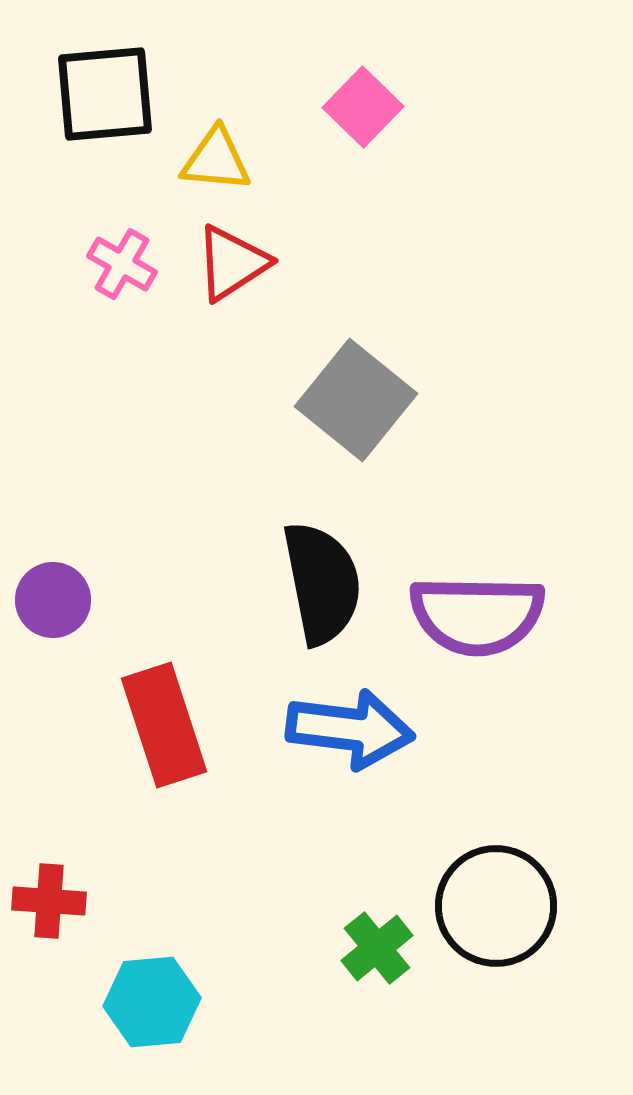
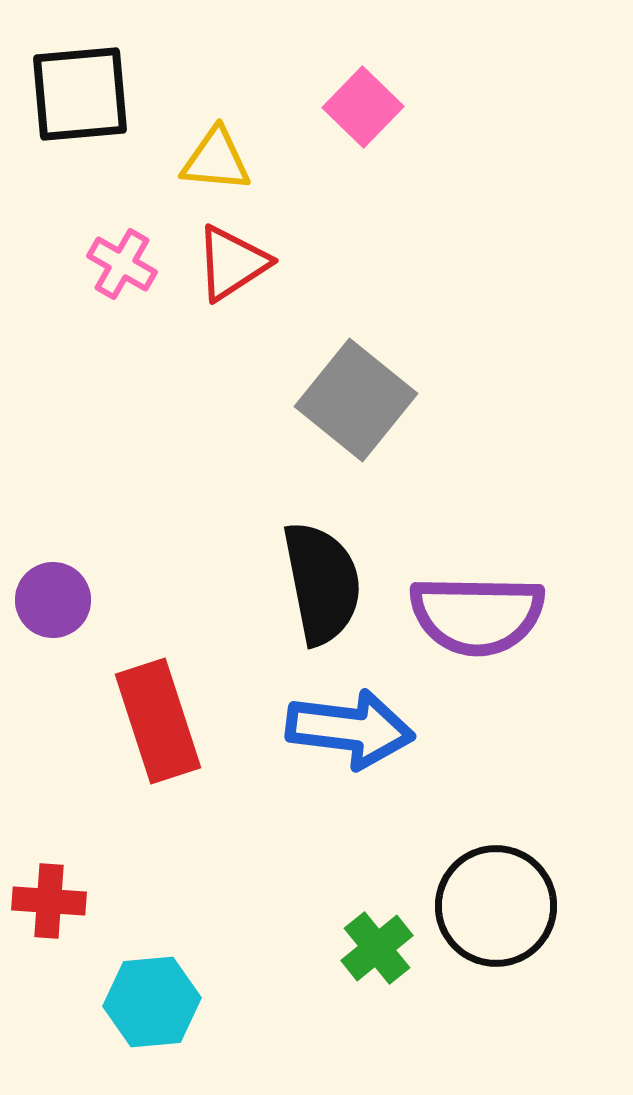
black square: moved 25 px left
red rectangle: moved 6 px left, 4 px up
